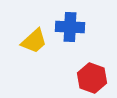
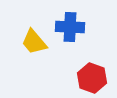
yellow trapezoid: moved 1 px down; rotated 92 degrees clockwise
